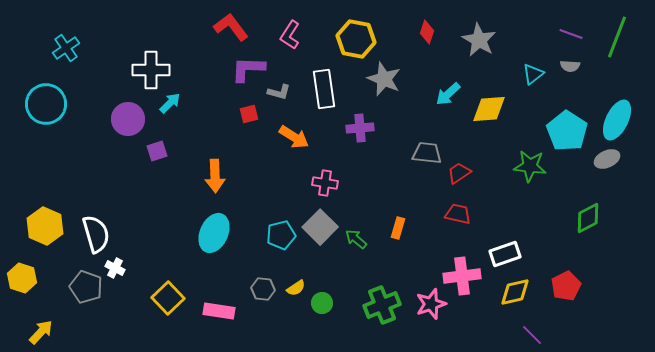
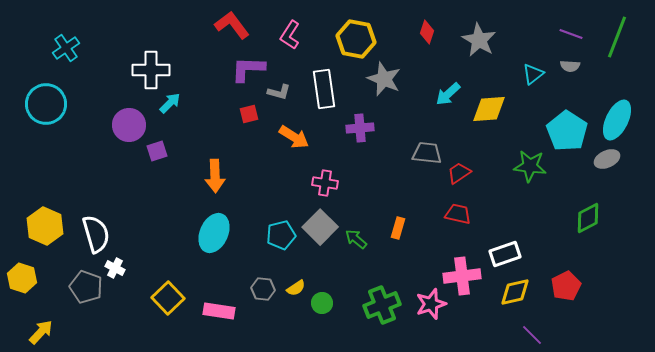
red L-shape at (231, 27): moved 1 px right, 2 px up
purple circle at (128, 119): moved 1 px right, 6 px down
